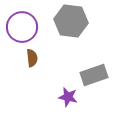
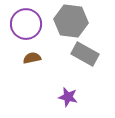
purple circle: moved 4 px right, 3 px up
brown semicircle: rotated 96 degrees counterclockwise
gray rectangle: moved 9 px left, 21 px up; rotated 48 degrees clockwise
